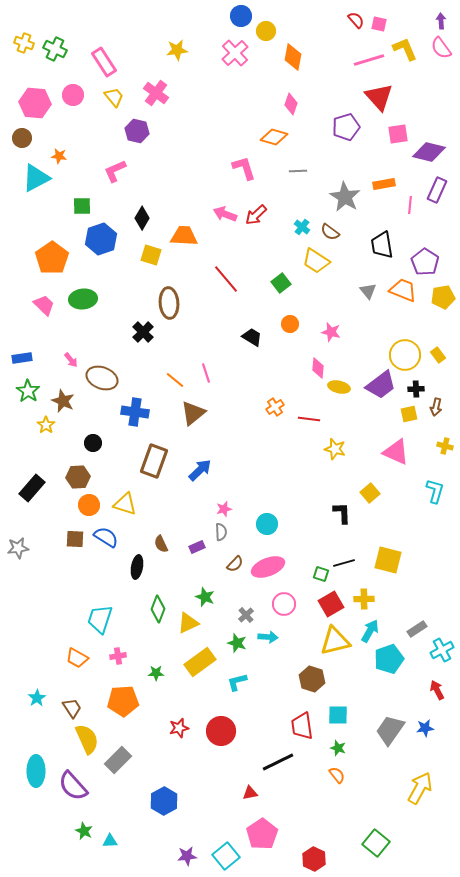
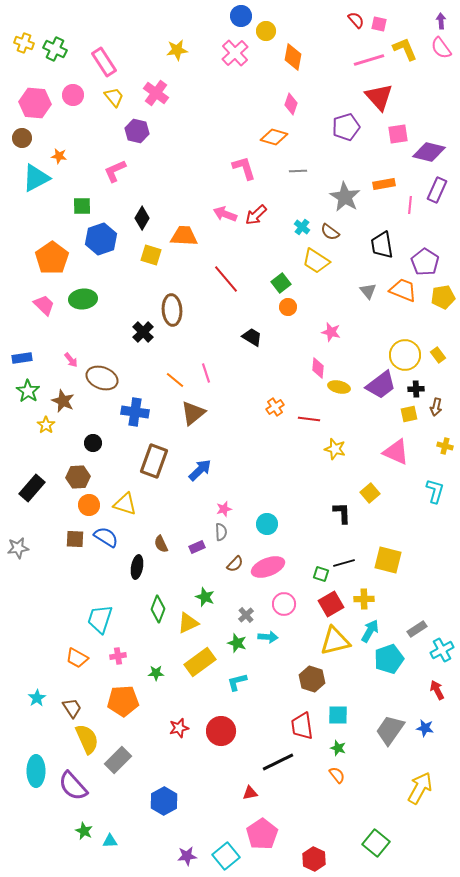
brown ellipse at (169, 303): moved 3 px right, 7 px down
orange circle at (290, 324): moved 2 px left, 17 px up
blue star at (425, 728): rotated 18 degrees clockwise
